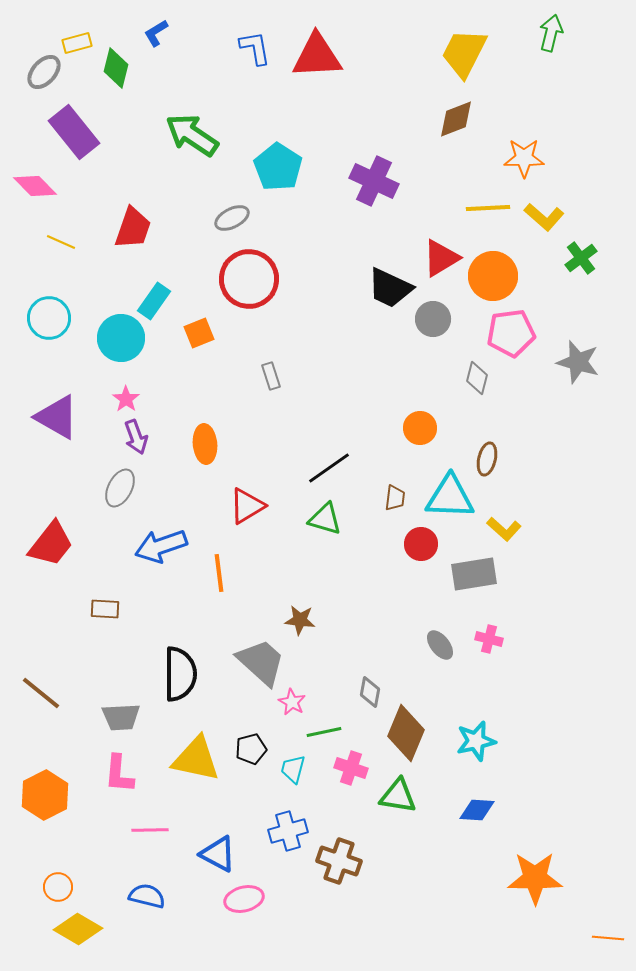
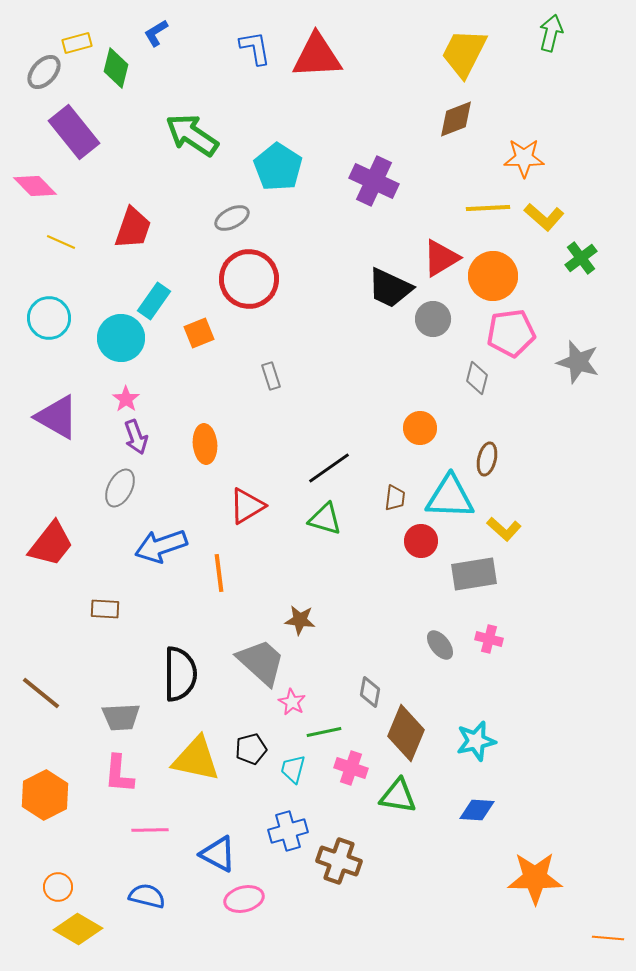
red circle at (421, 544): moved 3 px up
